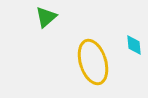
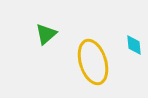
green triangle: moved 17 px down
